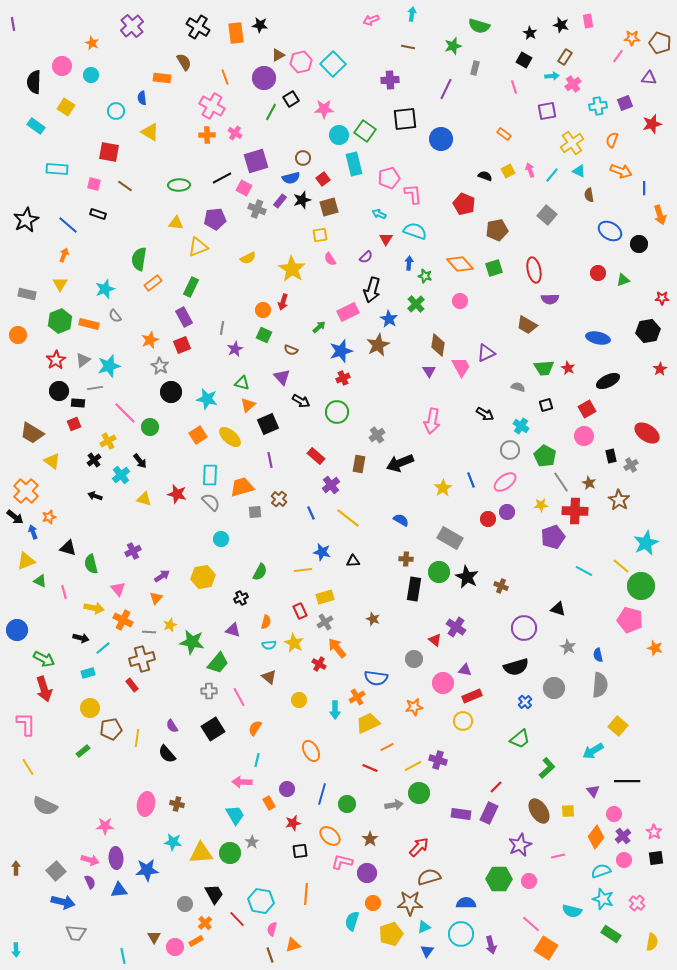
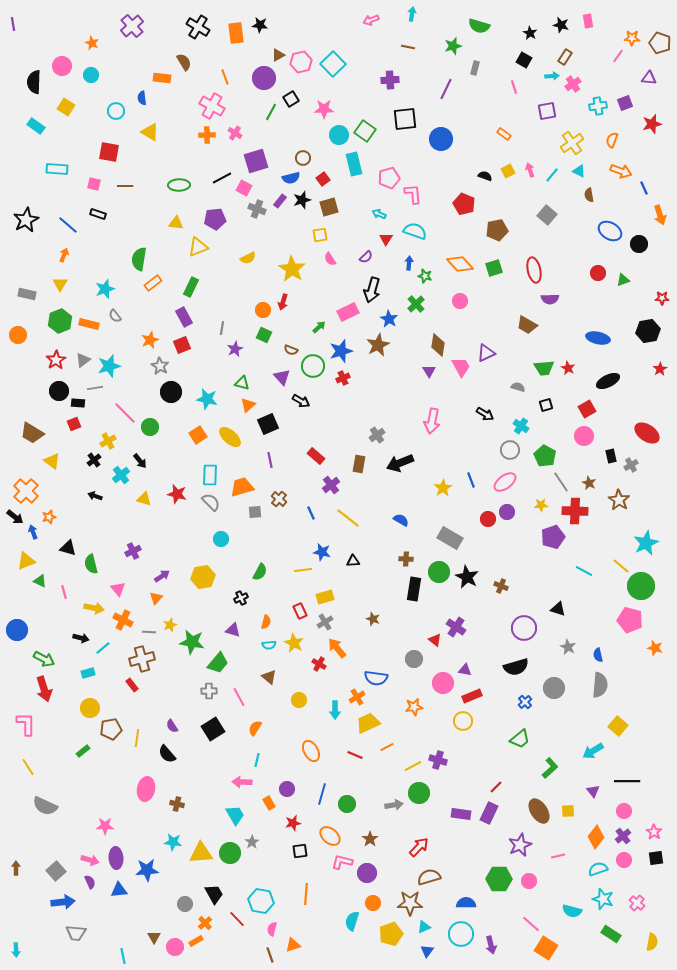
brown line at (125, 186): rotated 35 degrees counterclockwise
blue line at (644, 188): rotated 24 degrees counterclockwise
green circle at (337, 412): moved 24 px left, 46 px up
red line at (370, 768): moved 15 px left, 13 px up
green L-shape at (547, 768): moved 3 px right
pink ellipse at (146, 804): moved 15 px up
pink circle at (614, 814): moved 10 px right, 3 px up
cyan semicircle at (601, 871): moved 3 px left, 2 px up
blue arrow at (63, 902): rotated 20 degrees counterclockwise
